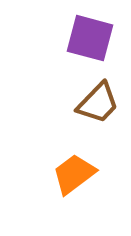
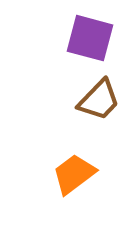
brown trapezoid: moved 1 px right, 3 px up
